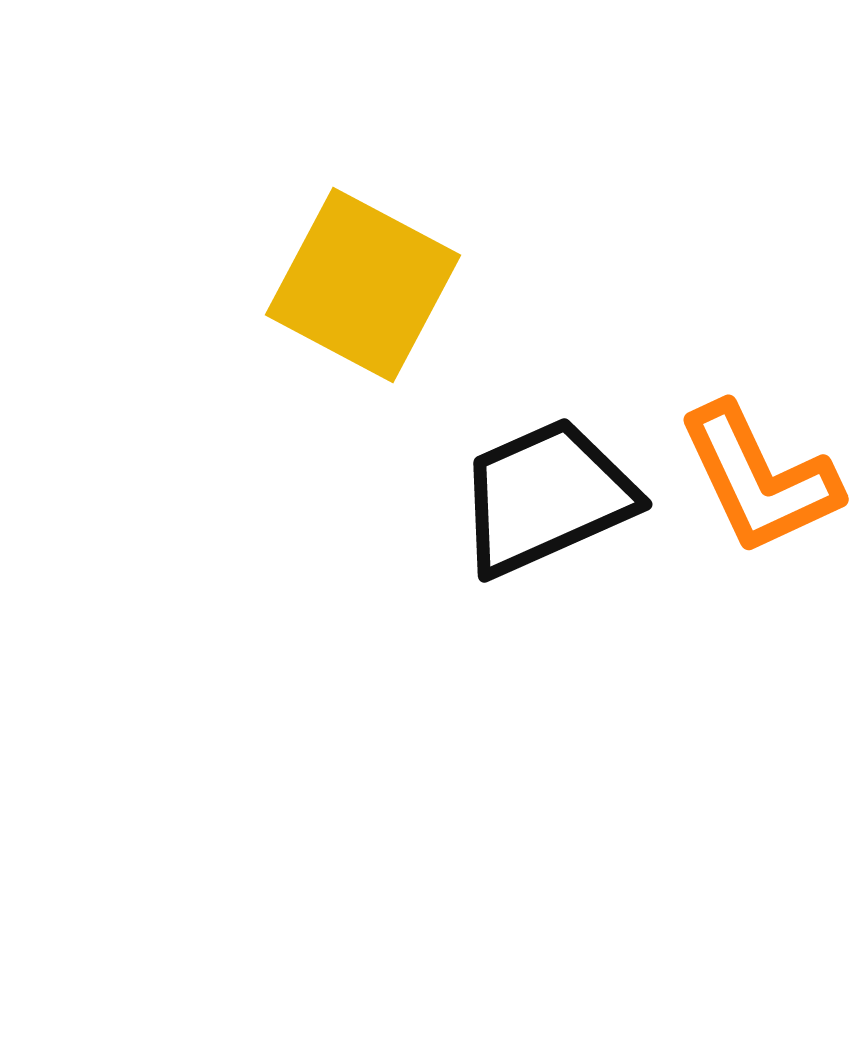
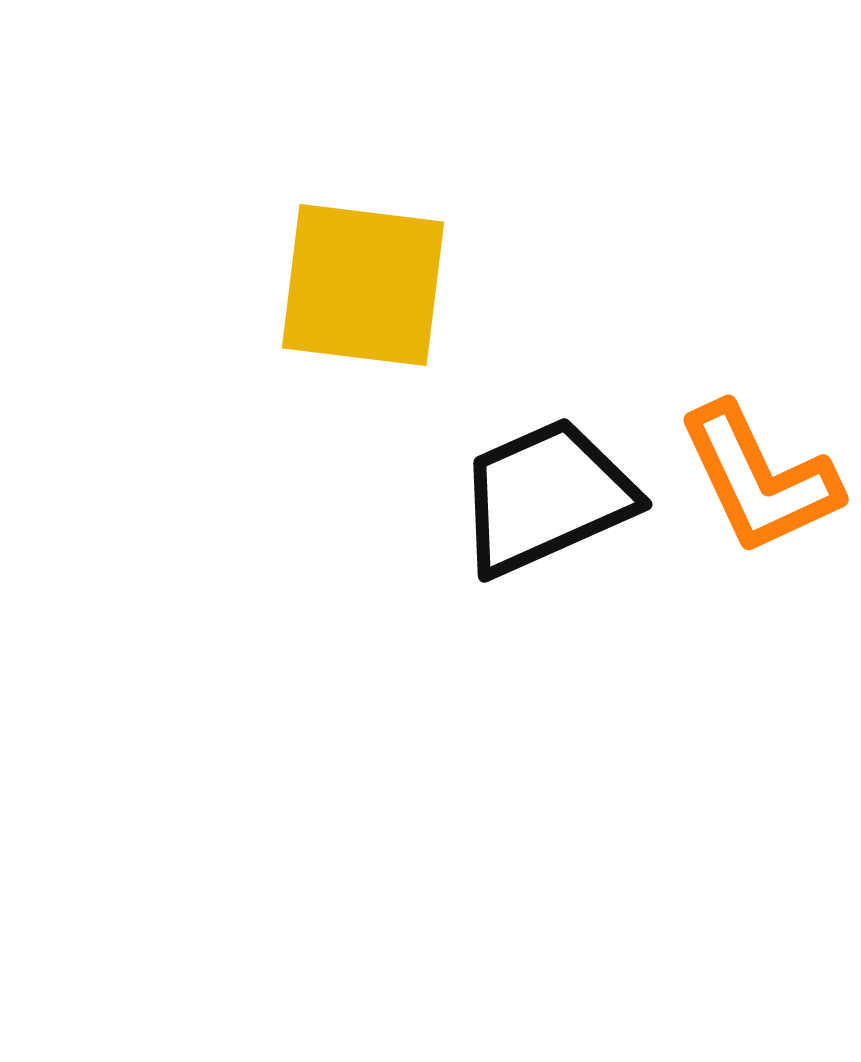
yellow square: rotated 21 degrees counterclockwise
